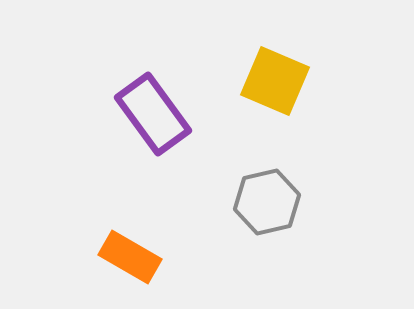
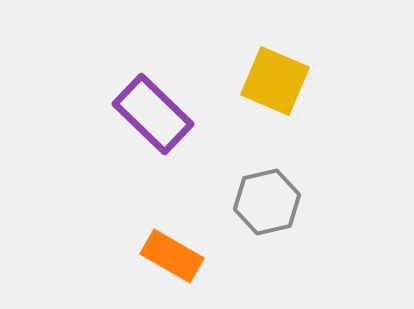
purple rectangle: rotated 10 degrees counterclockwise
orange rectangle: moved 42 px right, 1 px up
